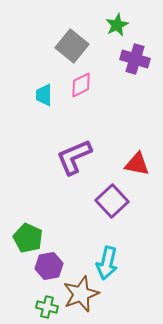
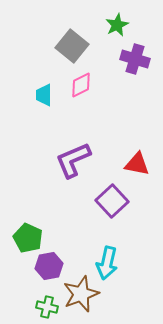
purple L-shape: moved 1 px left, 3 px down
